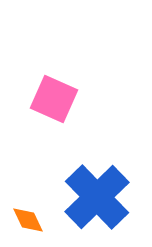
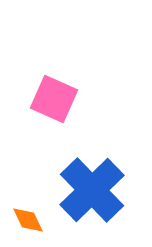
blue cross: moved 5 px left, 7 px up
